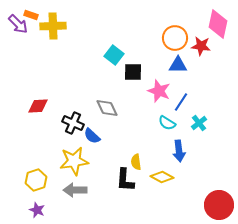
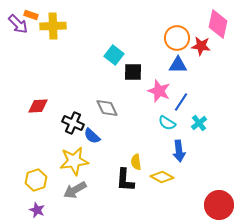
orange circle: moved 2 px right
gray arrow: rotated 30 degrees counterclockwise
